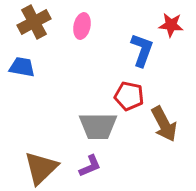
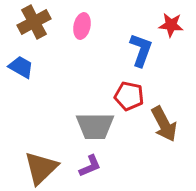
blue L-shape: moved 1 px left
blue trapezoid: moved 1 px left; rotated 20 degrees clockwise
gray trapezoid: moved 3 px left
